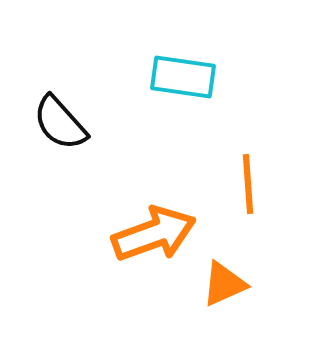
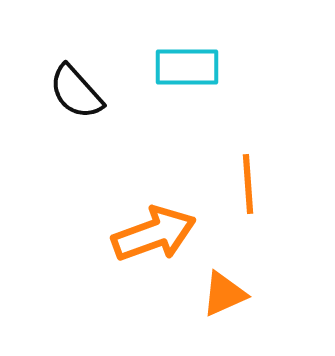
cyan rectangle: moved 4 px right, 10 px up; rotated 8 degrees counterclockwise
black semicircle: moved 16 px right, 31 px up
orange triangle: moved 10 px down
